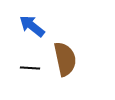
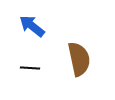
brown semicircle: moved 14 px right
